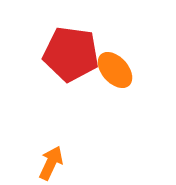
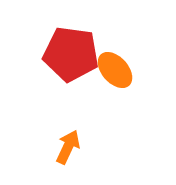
orange arrow: moved 17 px right, 16 px up
